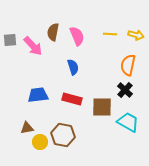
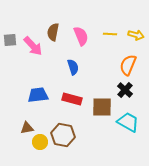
pink semicircle: moved 4 px right
orange semicircle: rotated 10 degrees clockwise
